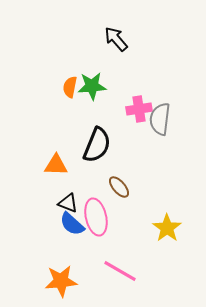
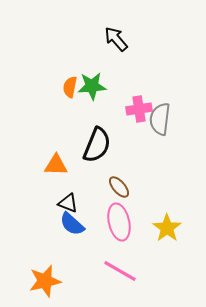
pink ellipse: moved 23 px right, 5 px down
orange star: moved 16 px left; rotated 8 degrees counterclockwise
